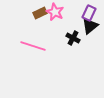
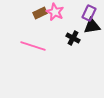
black triangle: moved 2 px right; rotated 30 degrees clockwise
